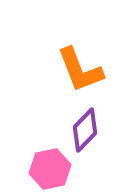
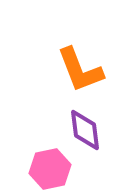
purple diamond: rotated 51 degrees counterclockwise
